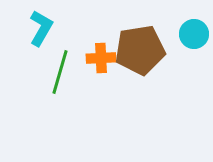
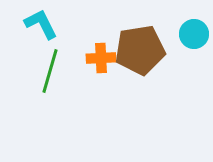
cyan L-shape: moved 4 px up; rotated 57 degrees counterclockwise
green line: moved 10 px left, 1 px up
